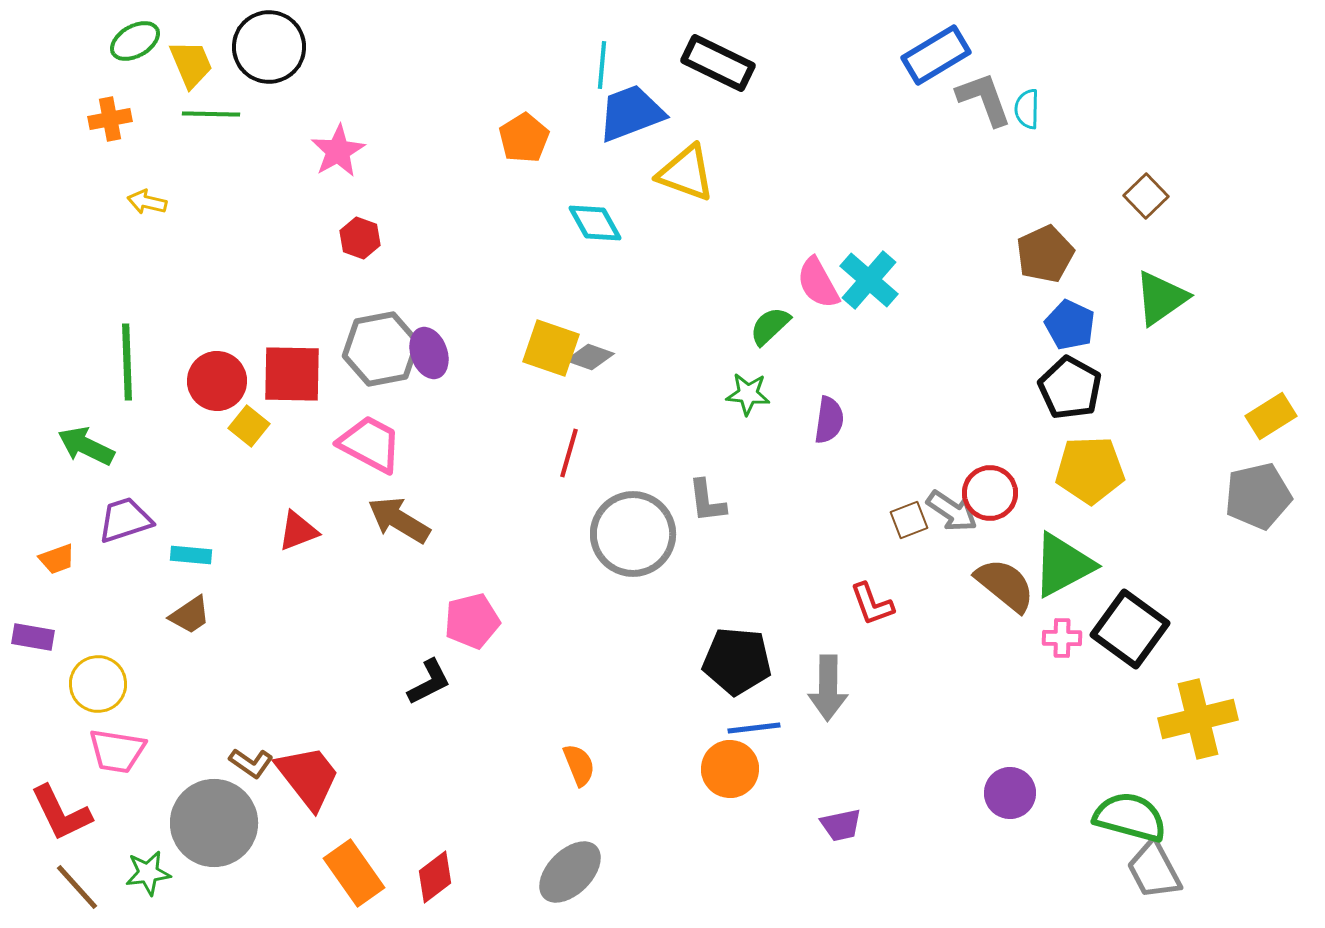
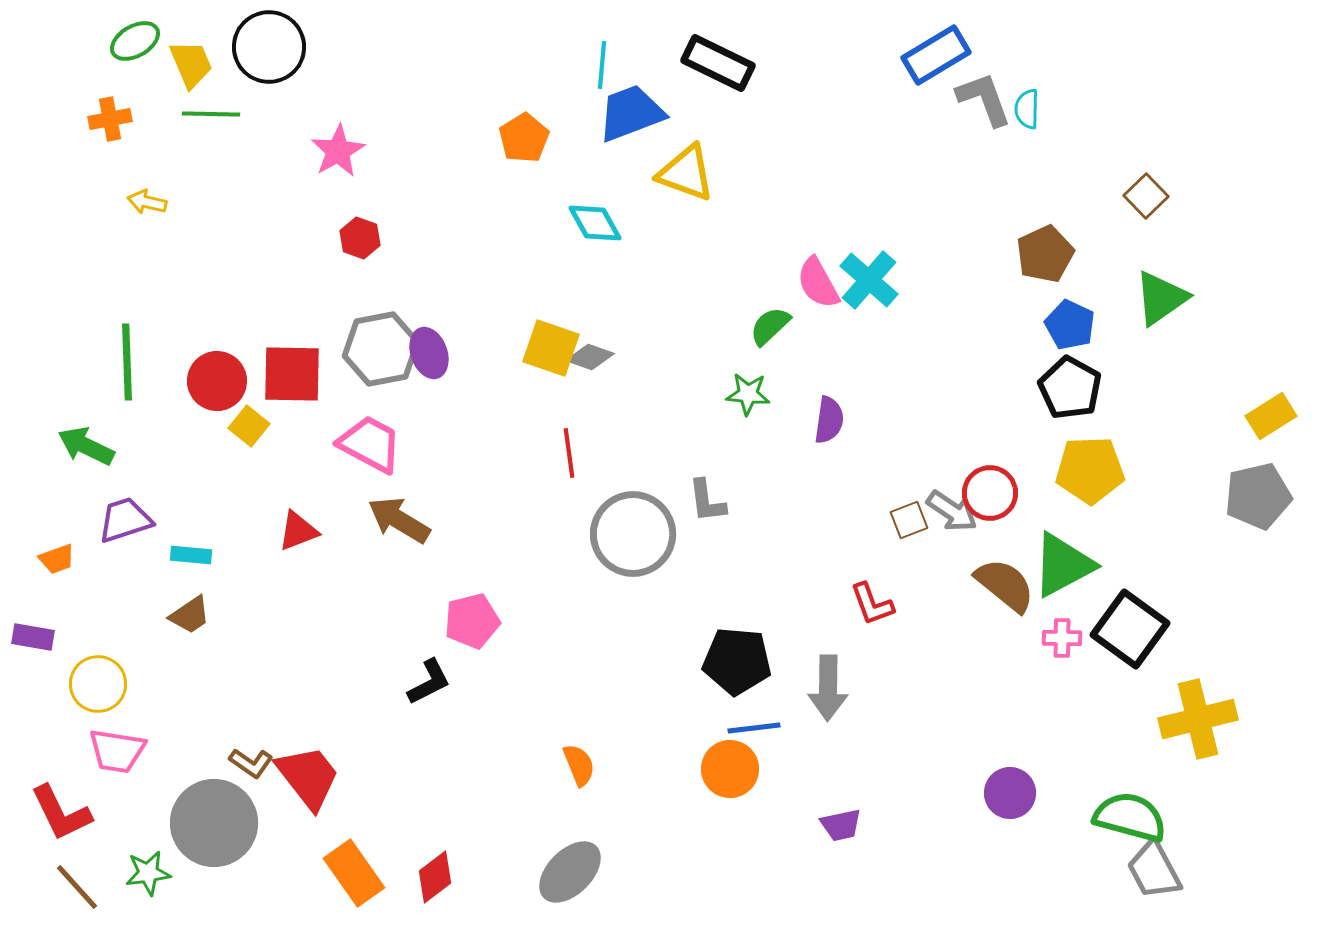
red line at (569, 453): rotated 24 degrees counterclockwise
